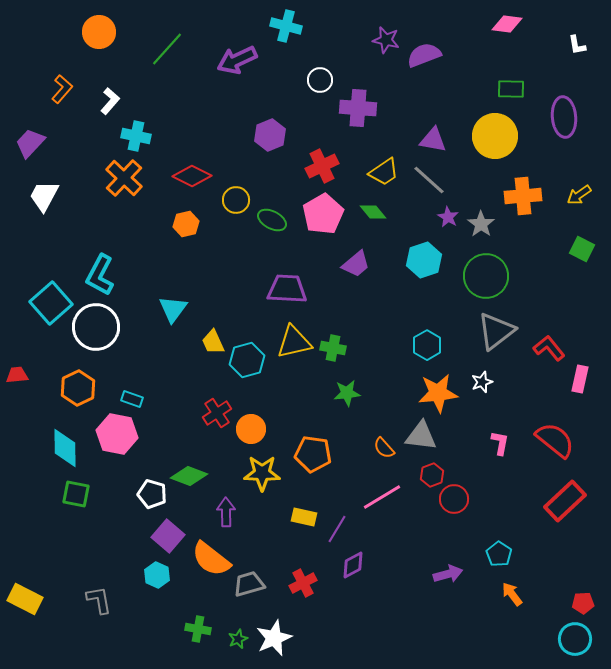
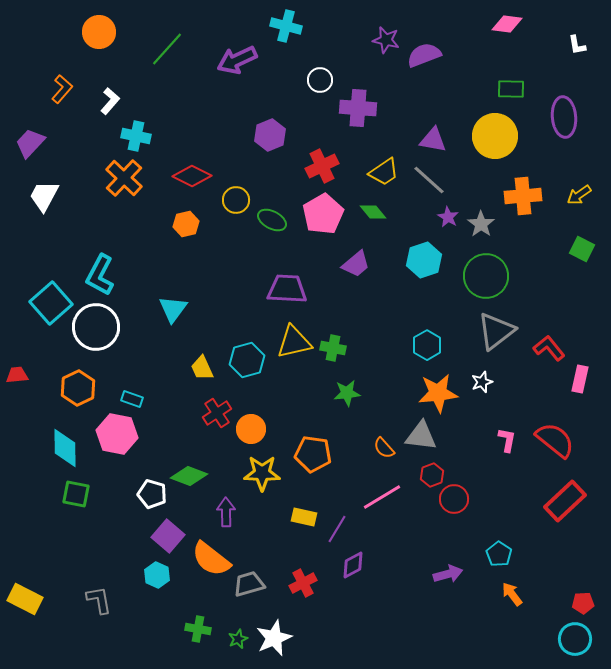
yellow trapezoid at (213, 342): moved 11 px left, 26 px down
pink L-shape at (500, 443): moved 7 px right, 3 px up
